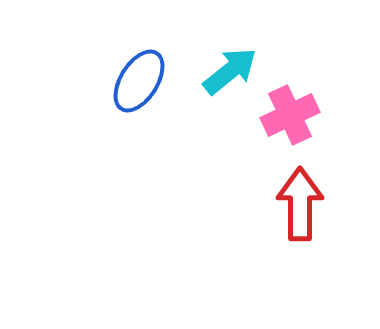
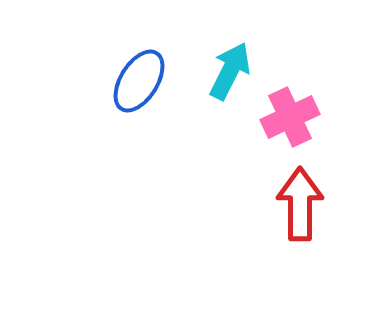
cyan arrow: rotated 24 degrees counterclockwise
pink cross: moved 2 px down
